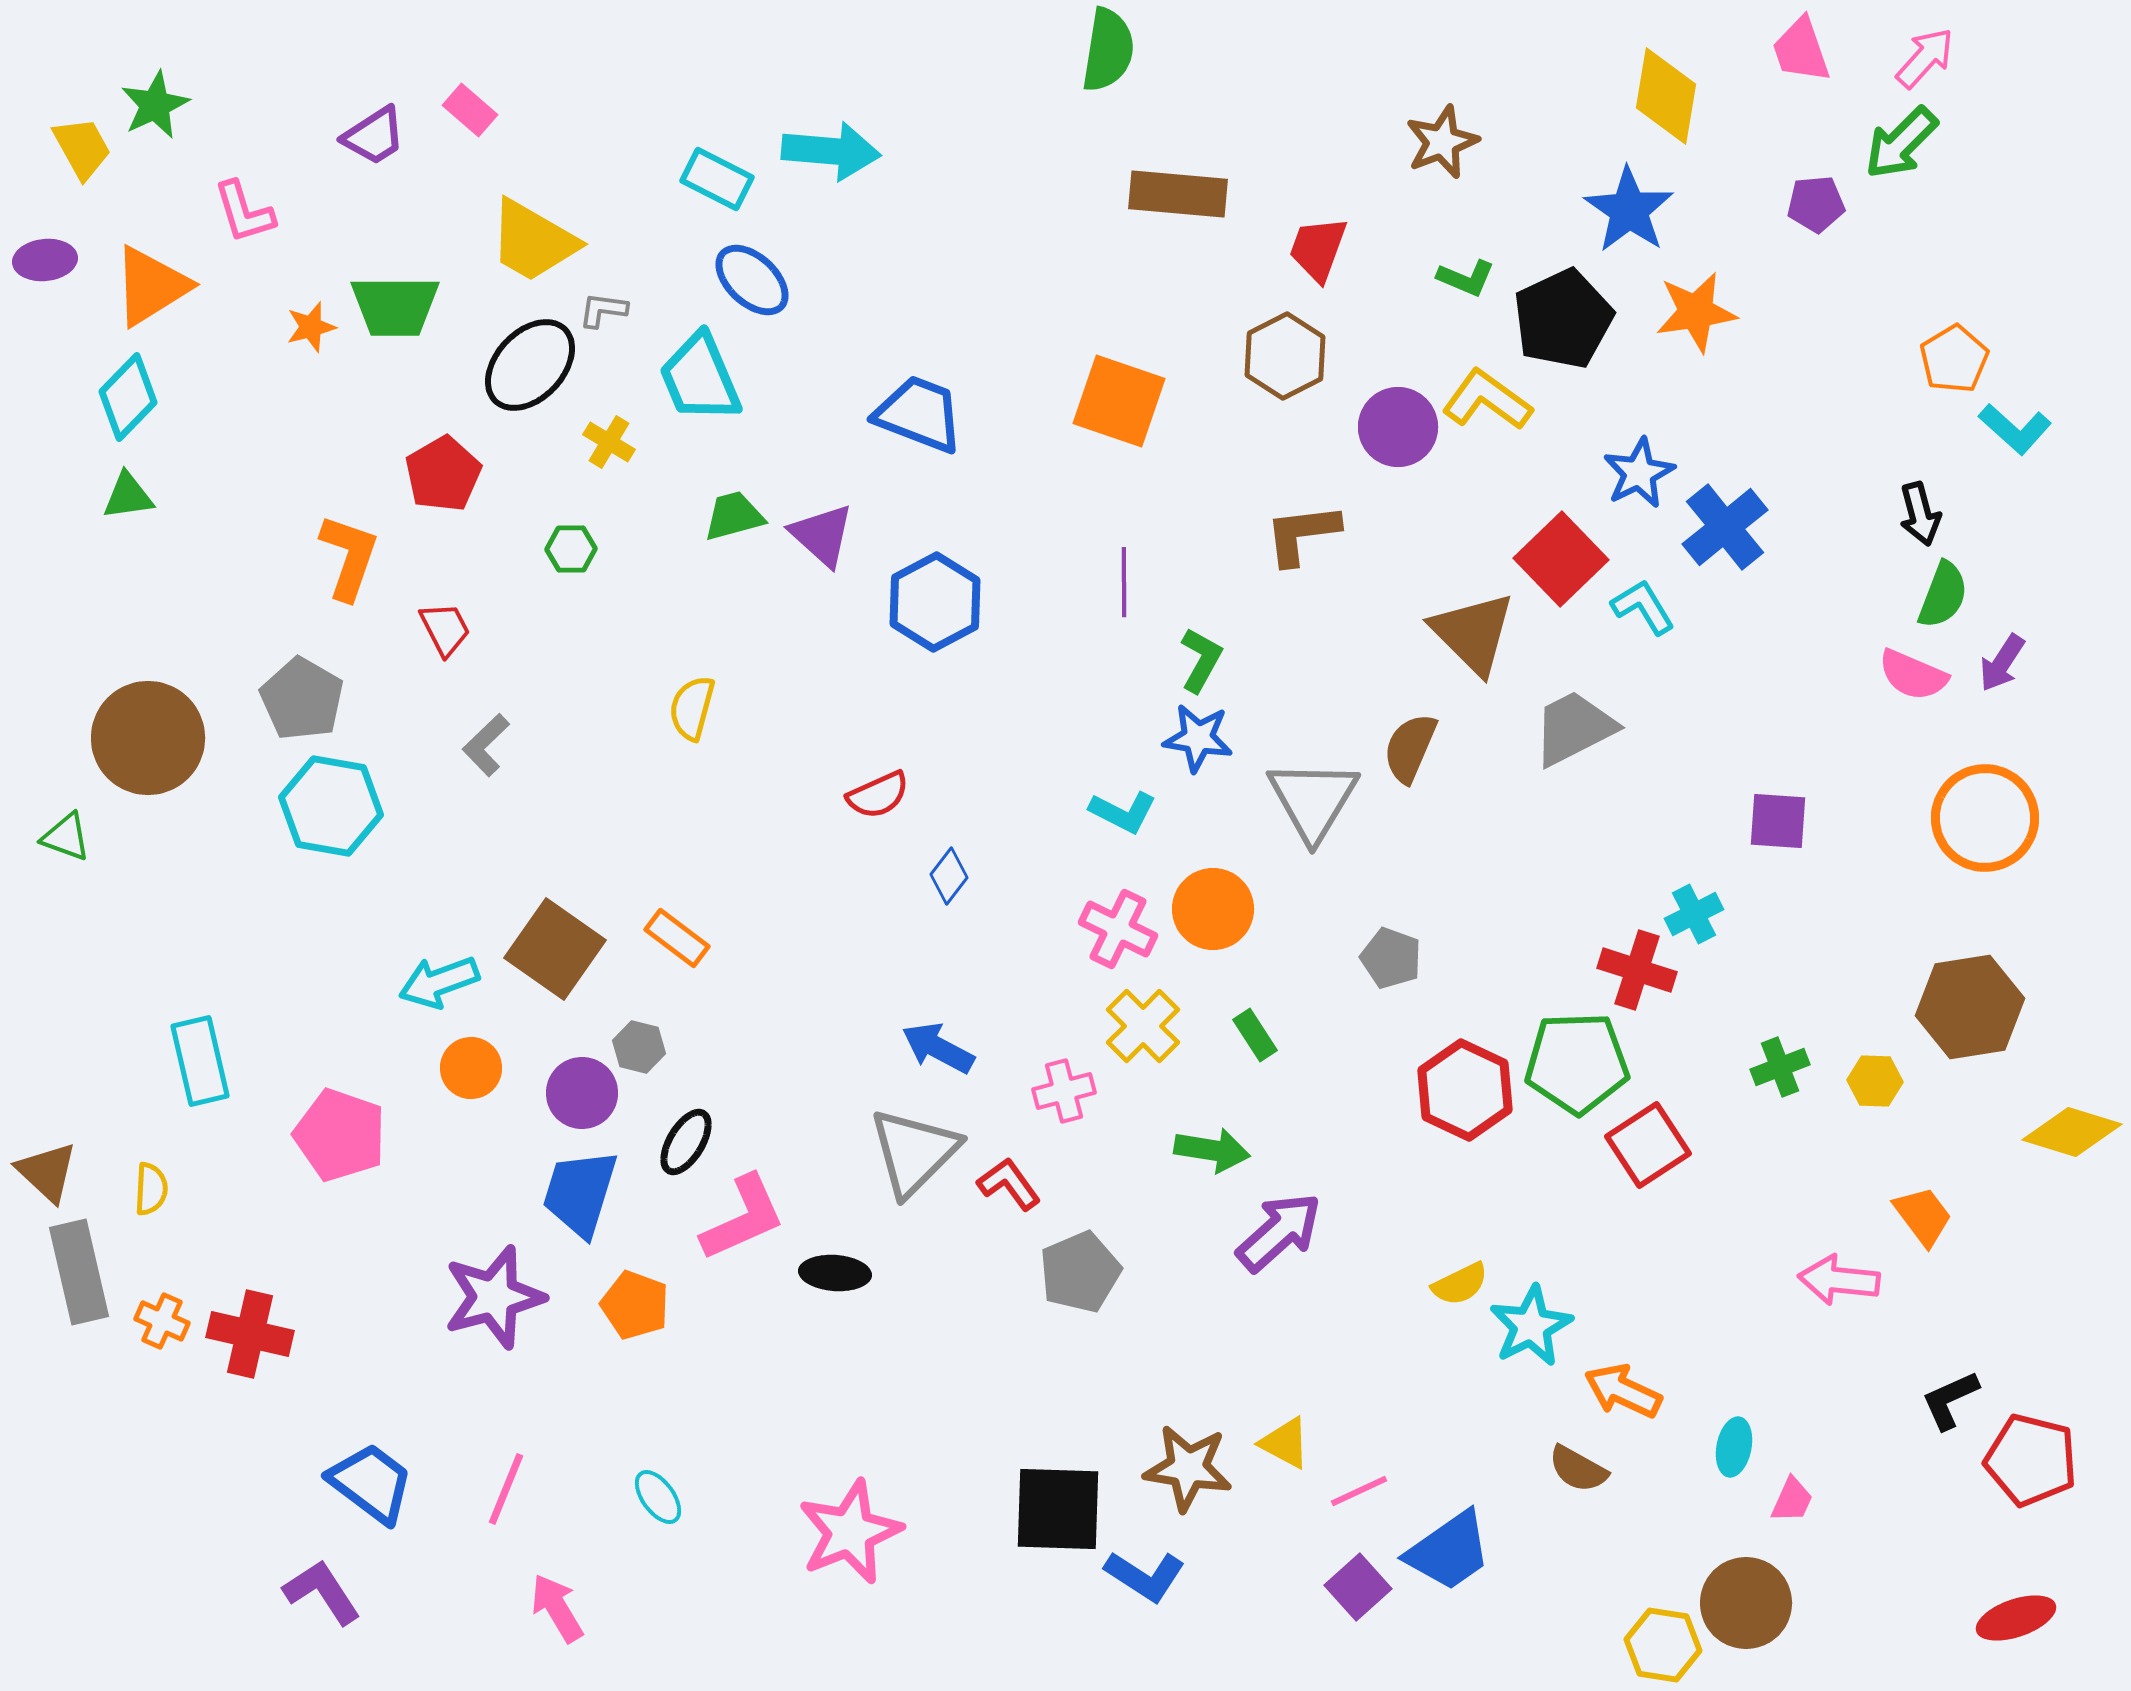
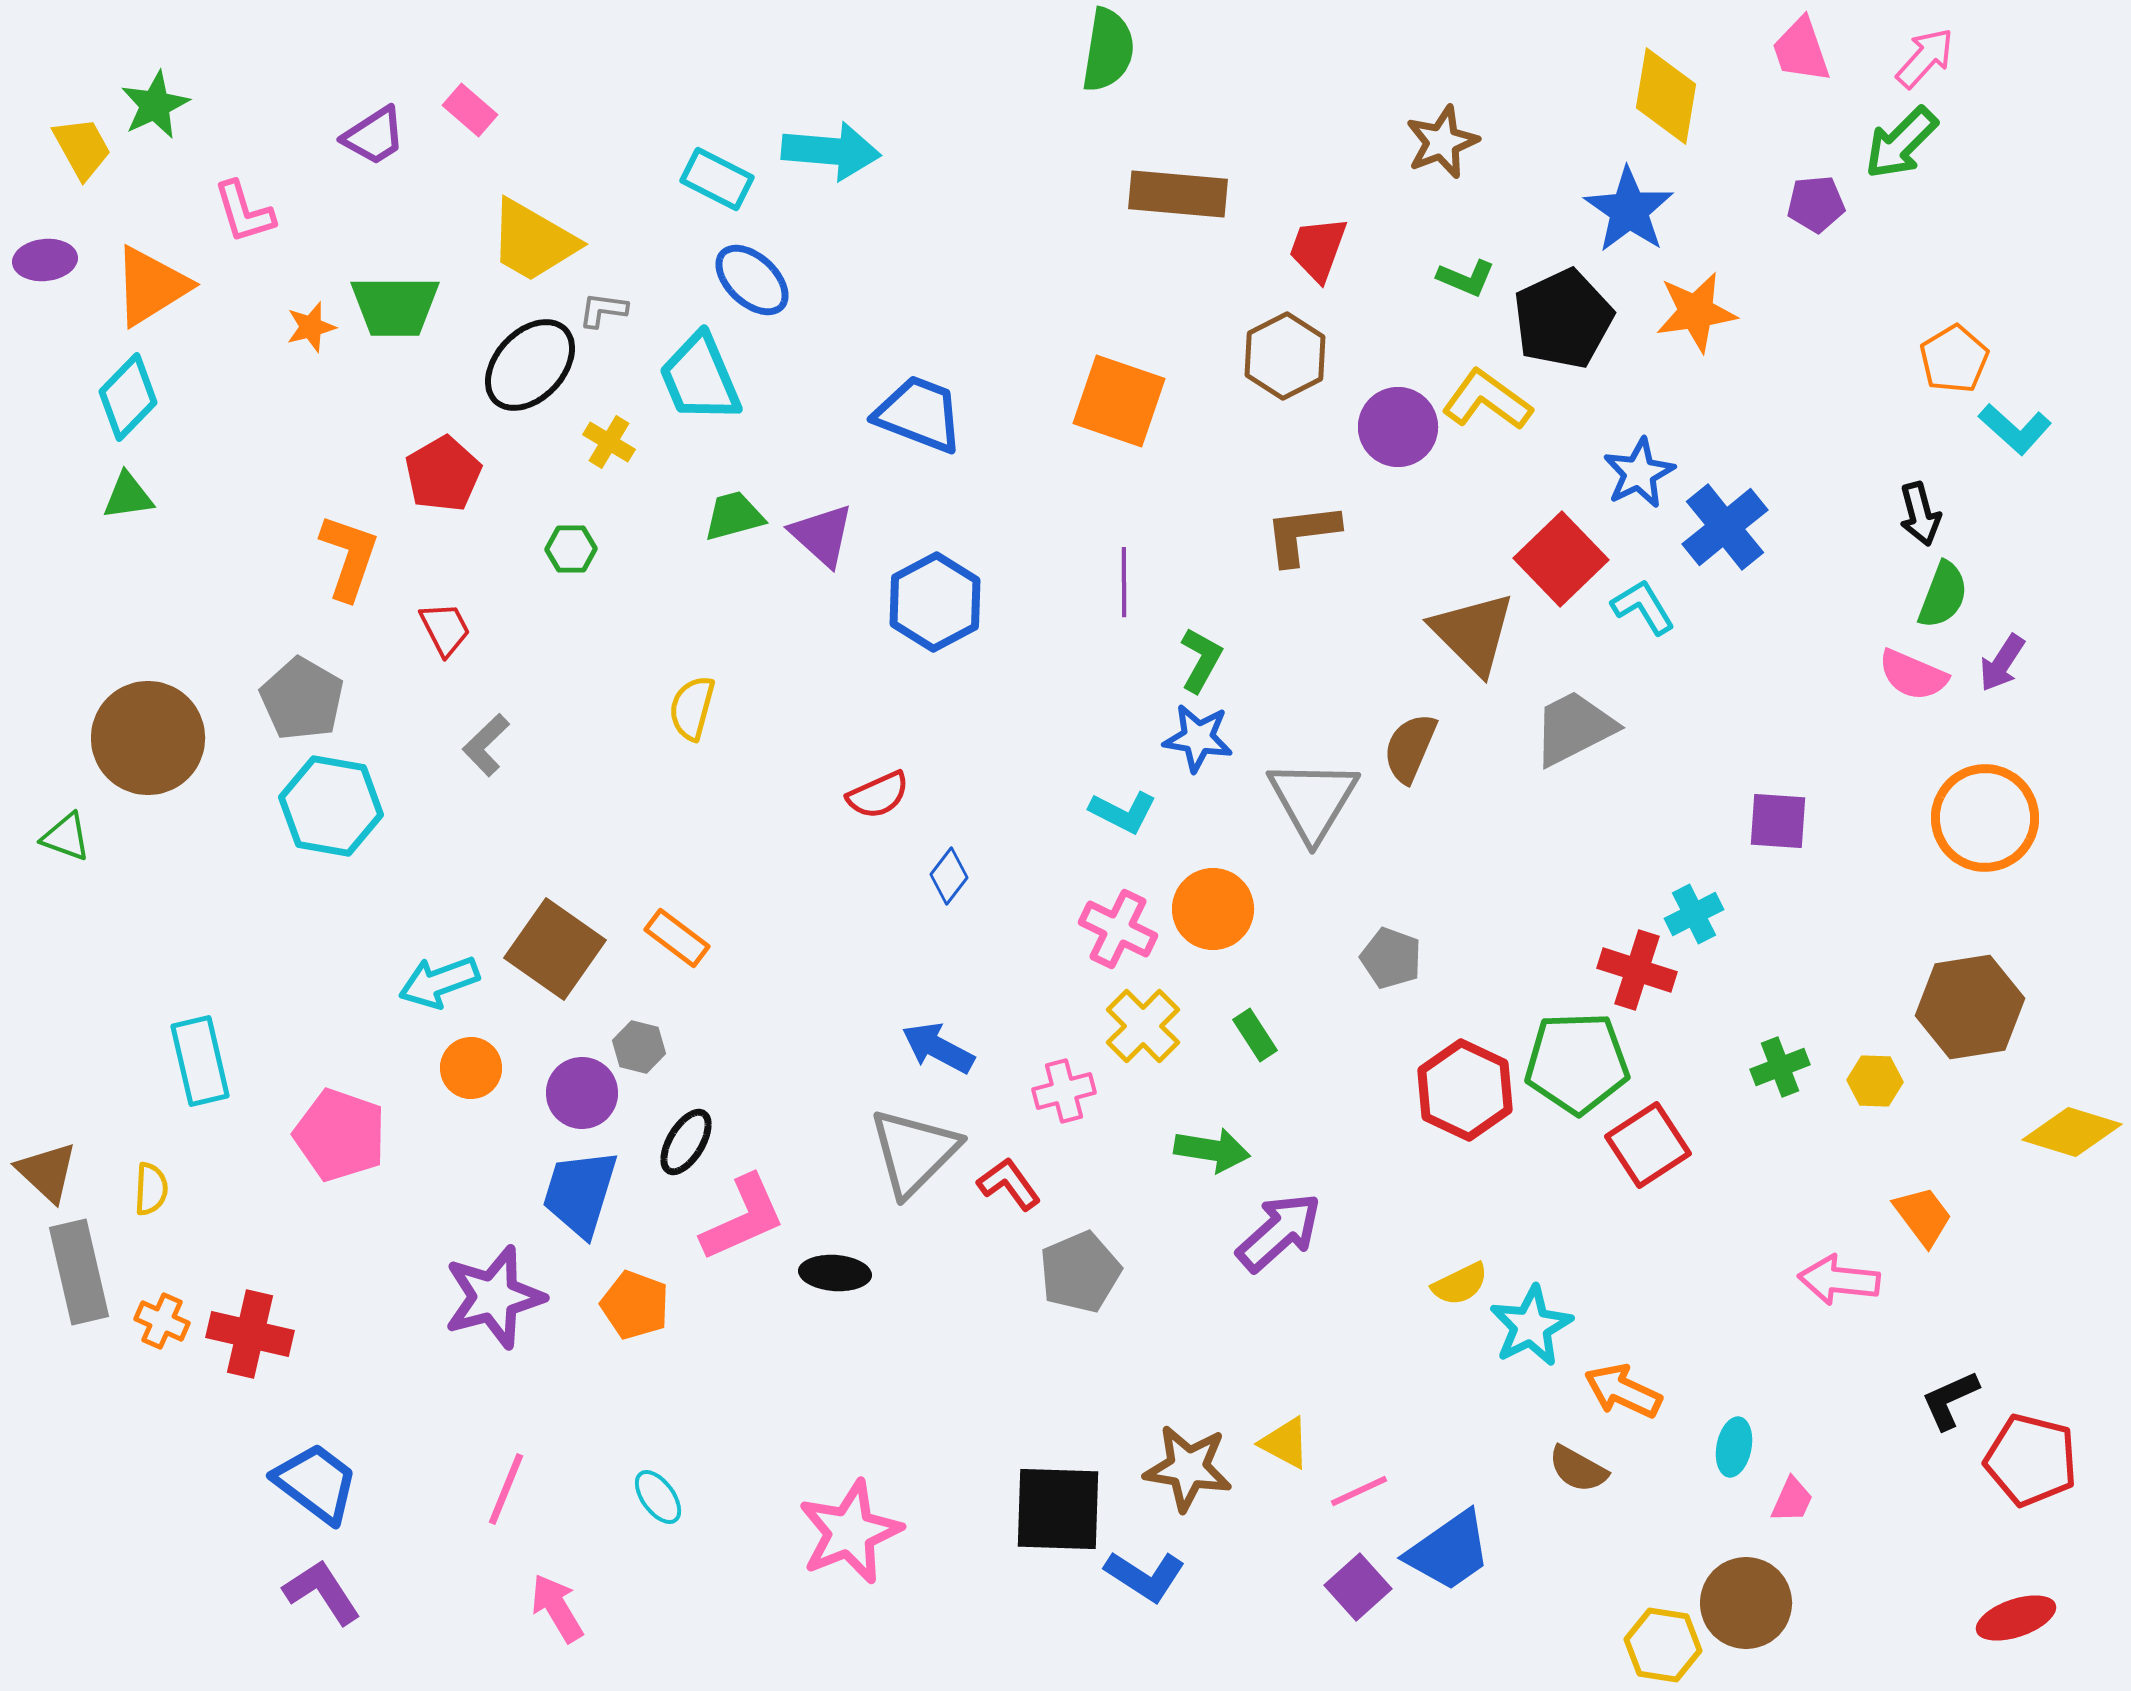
blue trapezoid at (371, 1483): moved 55 px left
